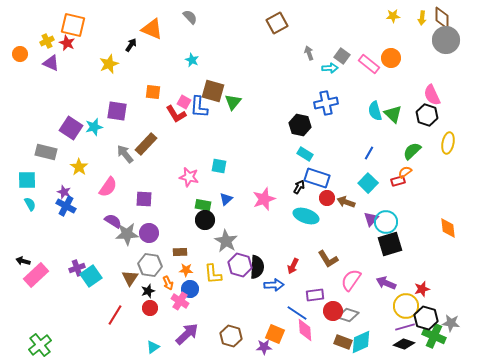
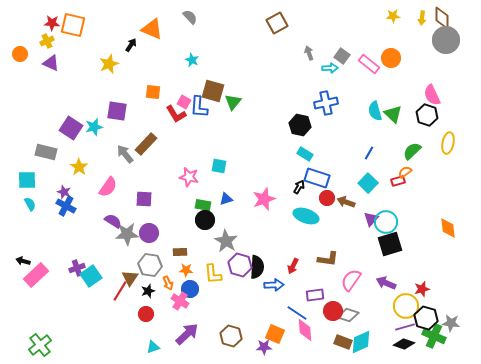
red star at (67, 43): moved 15 px left, 20 px up; rotated 21 degrees counterclockwise
blue triangle at (226, 199): rotated 24 degrees clockwise
brown L-shape at (328, 259): rotated 50 degrees counterclockwise
red circle at (150, 308): moved 4 px left, 6 px down
red line at (115, 315): moved 5 px right, 24 px up
cyan triangle at (153, 347): rotated 16 degrees clockwise
